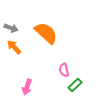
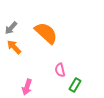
gray arrow: rotated 112 degrees clockwise
pink semicircle: moved 4 px left
green rectangle: rotated 16 degrees counterclockwise
